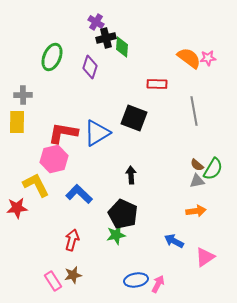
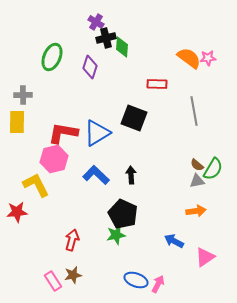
blue L-shape: moved 17 px right, 19 px up
red star: moved 4 px down
blue ellipse: rotated 30 degrees clockwise
